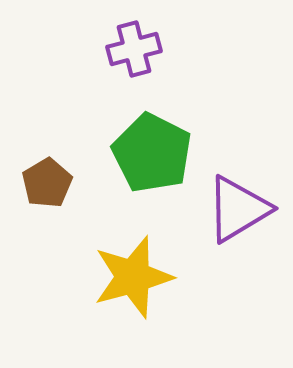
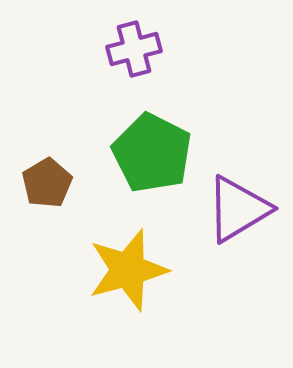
yellow star: moved 5 px left, 7 px up
